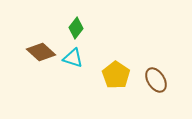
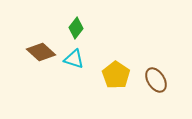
cyan triangle: moved 1 px right, 1 px down
